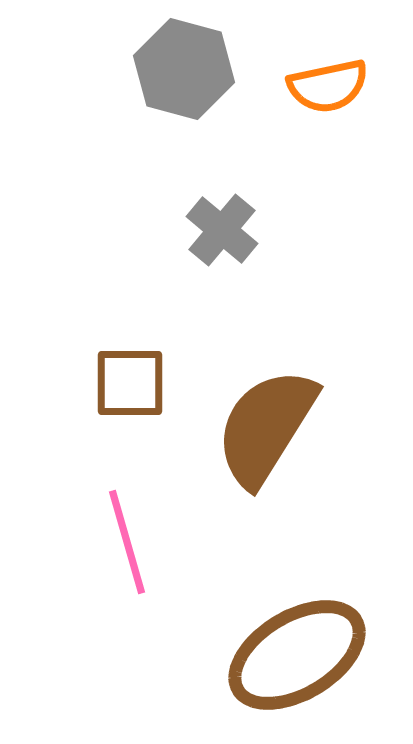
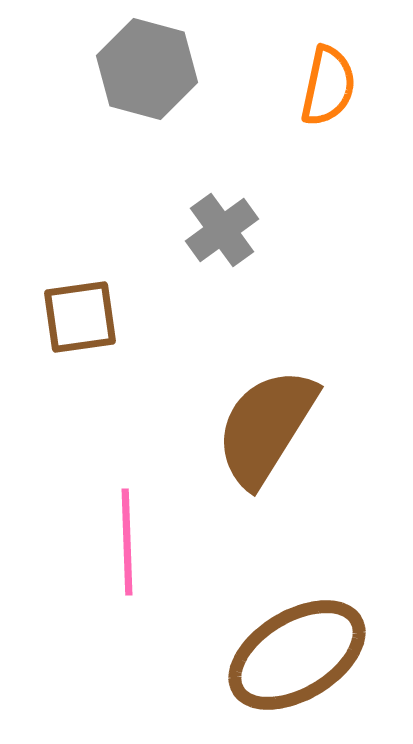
gray hexagon: moved 37 px left
orange semicircle: rotated 66 degrees counterclockwise
gray cross: rotated 14 degrees clockwise
brown square: moved 50 px left, 66 px up; rotated 8 degrees counterclockwise
pink line: rotated 14 degrees clockwise
